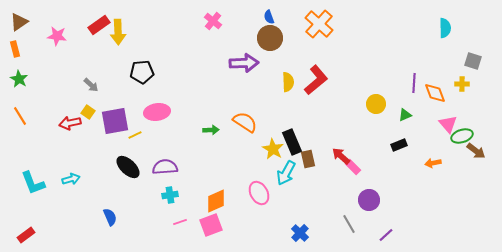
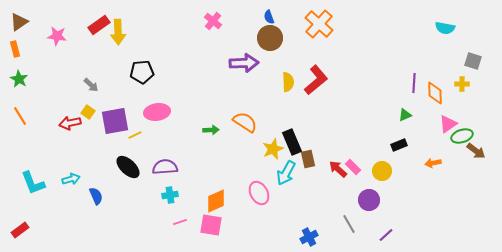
cyan semicircle at (445, 28): rotated 102 degrees clockwise
orange diamond at (435, 93): rotated 20 degrees clockwise
yellow circle at (376, 104): moved 6 px right, 67 px down
pink triangle at (448, 124): rotated 36 degrees clockwise
yellow star at (273, 149): rotated 20 degrees clockwise
red arrow at (341, 156): moved 3 px left, 13 px down
blue semicircle at (110, 217): moved 14 px left, 21 px up
pink square at (211, 225): rotated 30 degrees clockwise
blue cross at (300, 233): moved 9 px right, 4 px down; rotated 18 degrees clockwise
red rectangle at (26, 235): moved 6 px left, 5 px up
